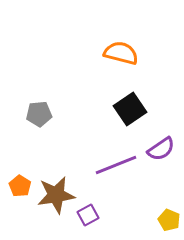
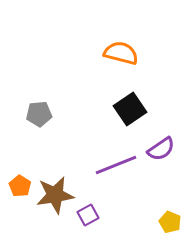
brown star: moved 1 px left
yellow pentagon: moved 1 px right, 2 px down
